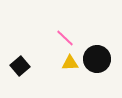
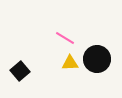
pink line: rotated 12 degrees counterclockwise
black square: moved 5 px down
